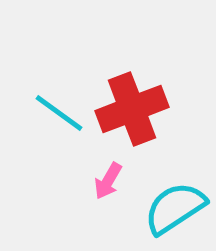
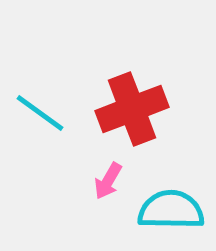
cyan line: moved 19 px left
cyan semicircle: moved 4 px left, 2 px down; rotated 34 degrees clockwise
